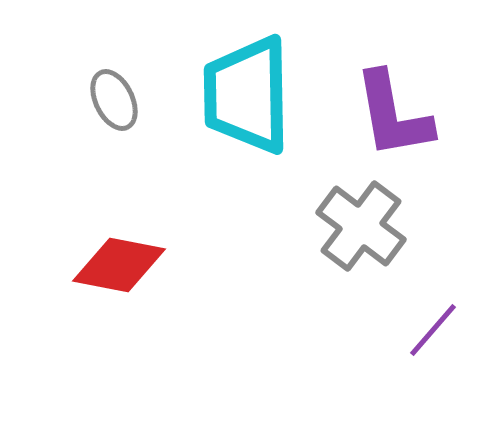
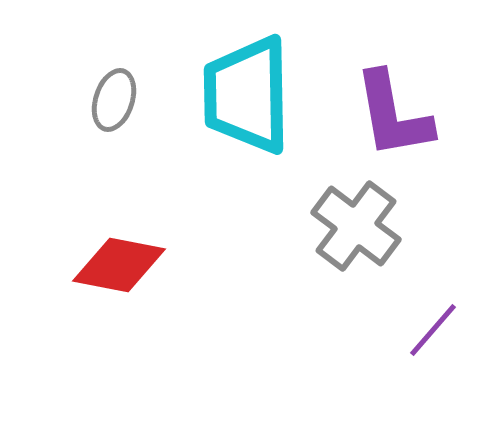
gray ellipse: rotated 44 degrees clockwise
gray cross: moved 5 px left
